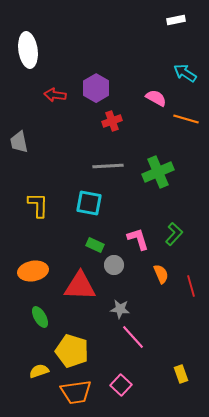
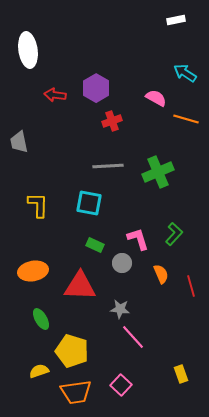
gray circle: moved 8 px right, 2 px up
green ellipse: moved 1 px right, 2 px down
